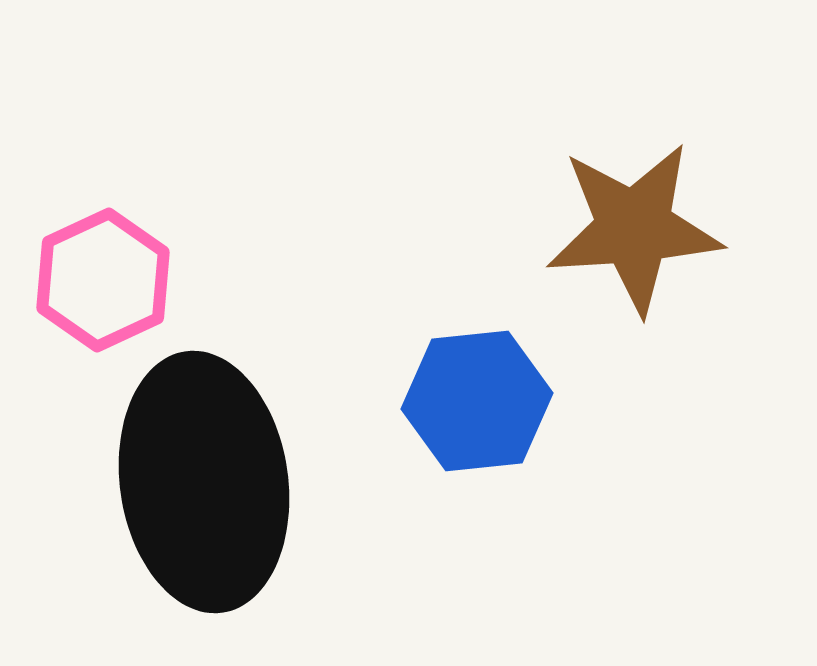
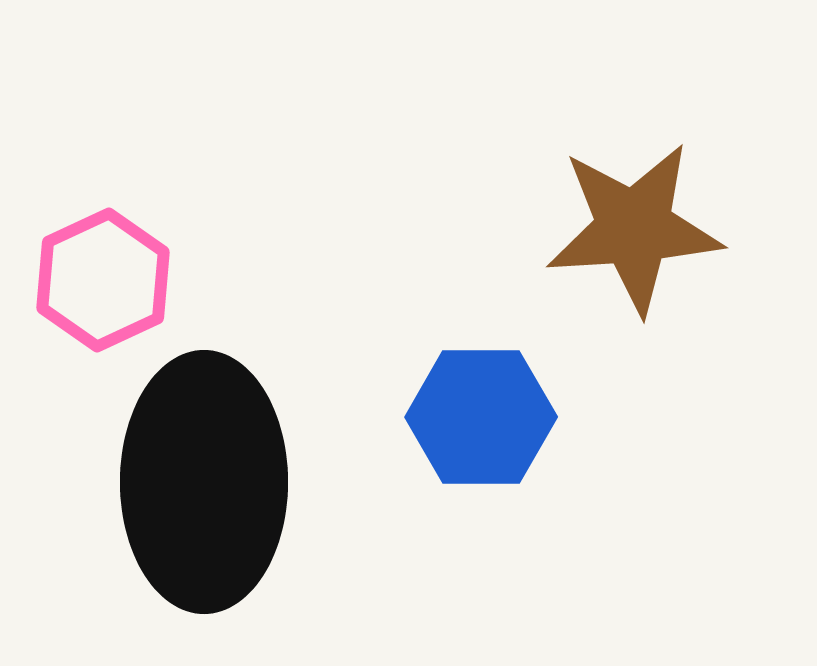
blue hexagon: moved 4 px right, 16 px down; rotated 6 degrees clockwise
black ellipse: rotated 8 degrees clockwise
